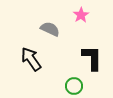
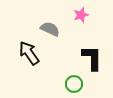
pink star: rotated 14 degrees clockwise
black arrow: moved 2 px left, 6 px up
green circle: moved 2 px up
